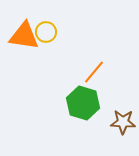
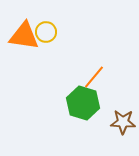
orange line: moved 5 px down
